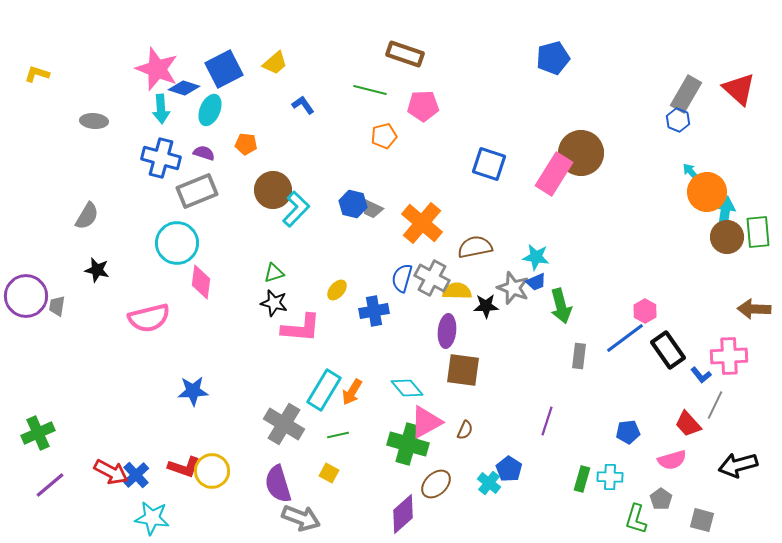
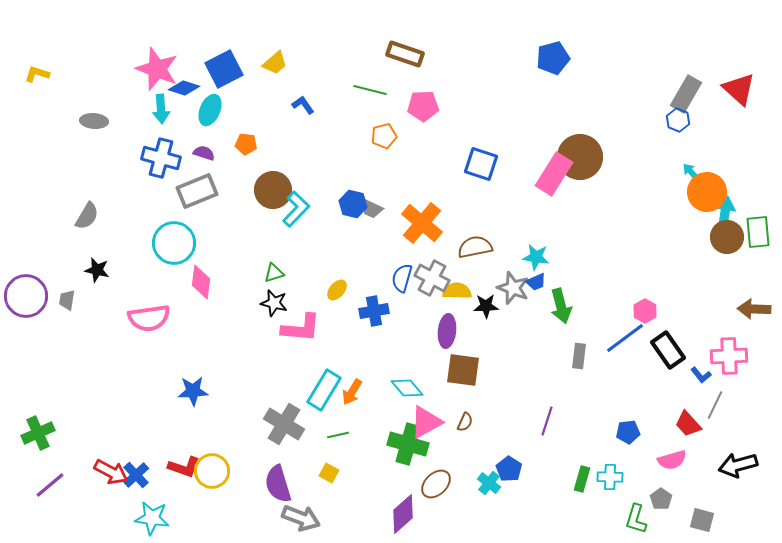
brown circle at (581, 153): moved 1 px left, 4 px down
blue square at (489, 164): moved 8 px left
cyan circle at (177, 243): moved 3 px left
gray trapezoid at (57, 306): moved 10 px right, 6 px up
pink semicircle at (149, 318): rotated 6 degrees clockwise
brown semicircle at (465, 430): moved 8 px up
